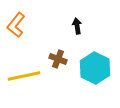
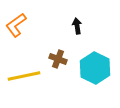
orange L-shape: rotated 15 degrees clockwise
